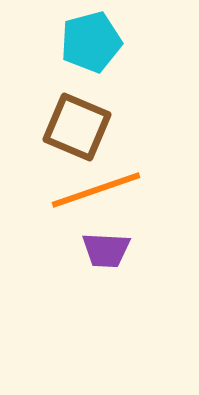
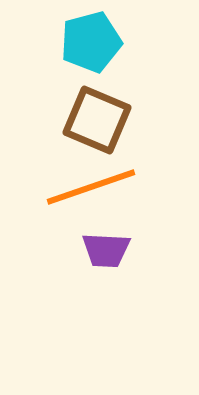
brown square: moved 20 px right, 7 px up
orange line: moved 5 px left, 3 px up
